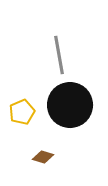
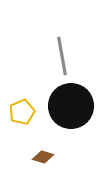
gray line: moved 3 px right, 1 px down
black circle: moved 1 px right, 1 px down
